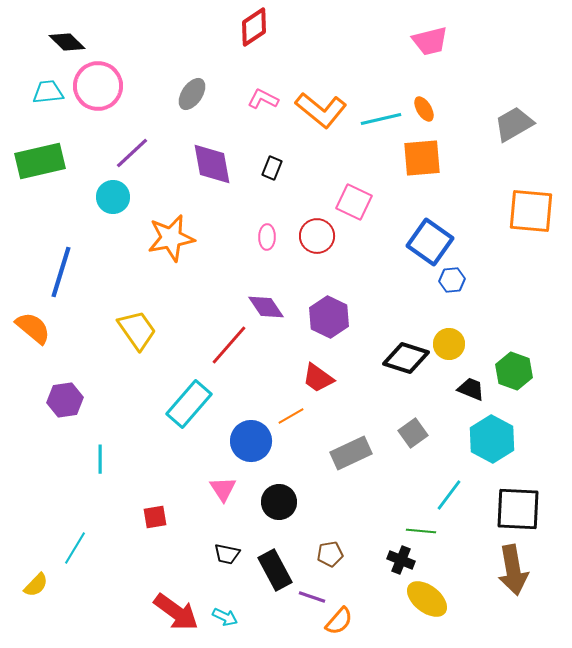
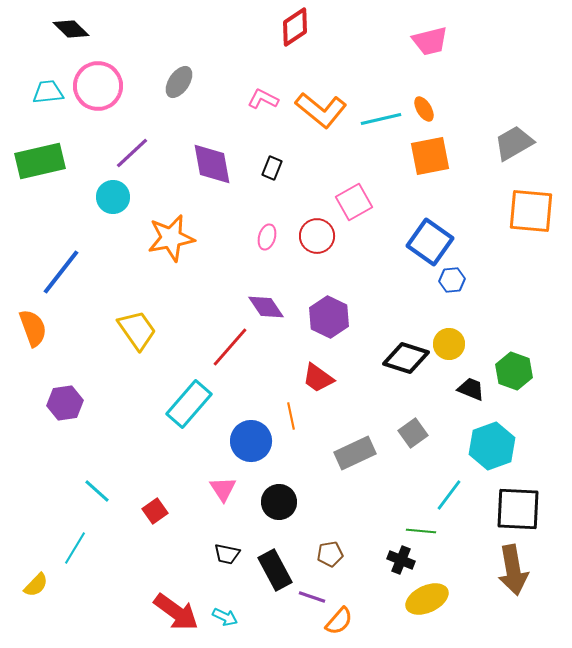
red diamond at (254, 27): moved 41 px right
black diamond at (67, 42): moved 4 px right, 13 px up
gray ellipse at (192, 94): moved 13 px left, 12 px up
gray trapezoid at (514, 124): moved 19 px down
orange square at (422, 158): moved 8 px right, 2 px up; rotated 6 degrees counterclockwise
pink square at (354, 202): rotated 36 degrees clockwise
pink ellipse at (267, 237): rotated 15 degrees clockwise
blue line at (61, 272): rotated 21 degrees clockwise
orange semicircle at (33, 328): rotated 30 degrees clockwise
red line at (229, 345): moved 1 px right, 2 px down
purple hexagon at (65, 400): moved 3 px down
orange line at (291, 416): rotated 72 degrees counterclockwise
cyan hexagon at (492, 439): moved 7 px down; rotated 12 degrees clockwise
gray rectangle at (351, 453): moved 4 px right
cyan line at (100, 459): moved 3 px left, 32 px down; rotated 48 degrees counterclockwise
red square at (155, 517): moved 6 px up; rotated 25 degrees counterclockwise
yellow ellipse at (427, 599): rotated 63 degrees counterclockwise
